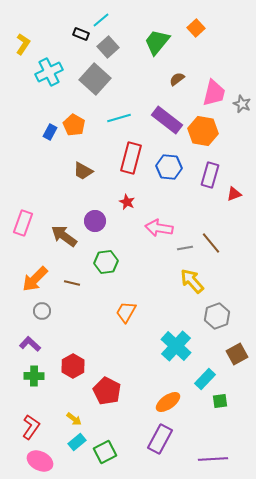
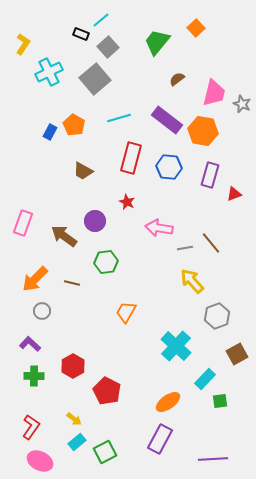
gray square at (95, 79): rotated 8 degrees clockwise
